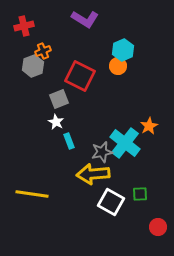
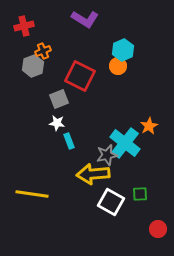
white star: moved 1 px right, 1 px down; rotated 21 degrees counterclockwise
gray star: moved 5 px right, 3 px down
red circle: moved 2 px down
